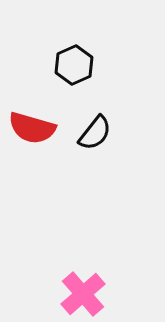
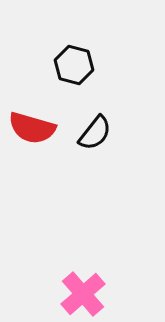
black hexagon: rotated 21 degrees counterclockwise
